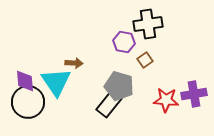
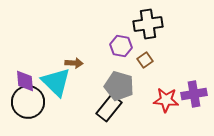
purple hexagon: moved 3 px left, 4 px down
cyan triangle: rotated 12 degrees counterclockwise
black rectangle: moved 4 px down
